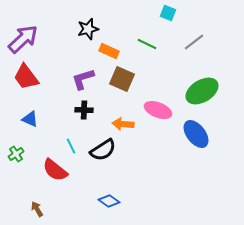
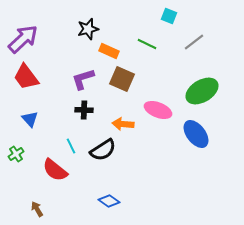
cyan square: moved 1 px right, 3 px down
blue triangle: rotated 24 degrees clockwise
